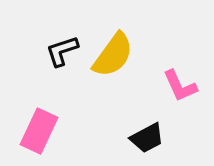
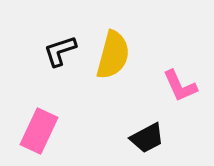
black L-shape: moved 2 px left
yellow semicircle: rotated 21 degrees counterclockwise
